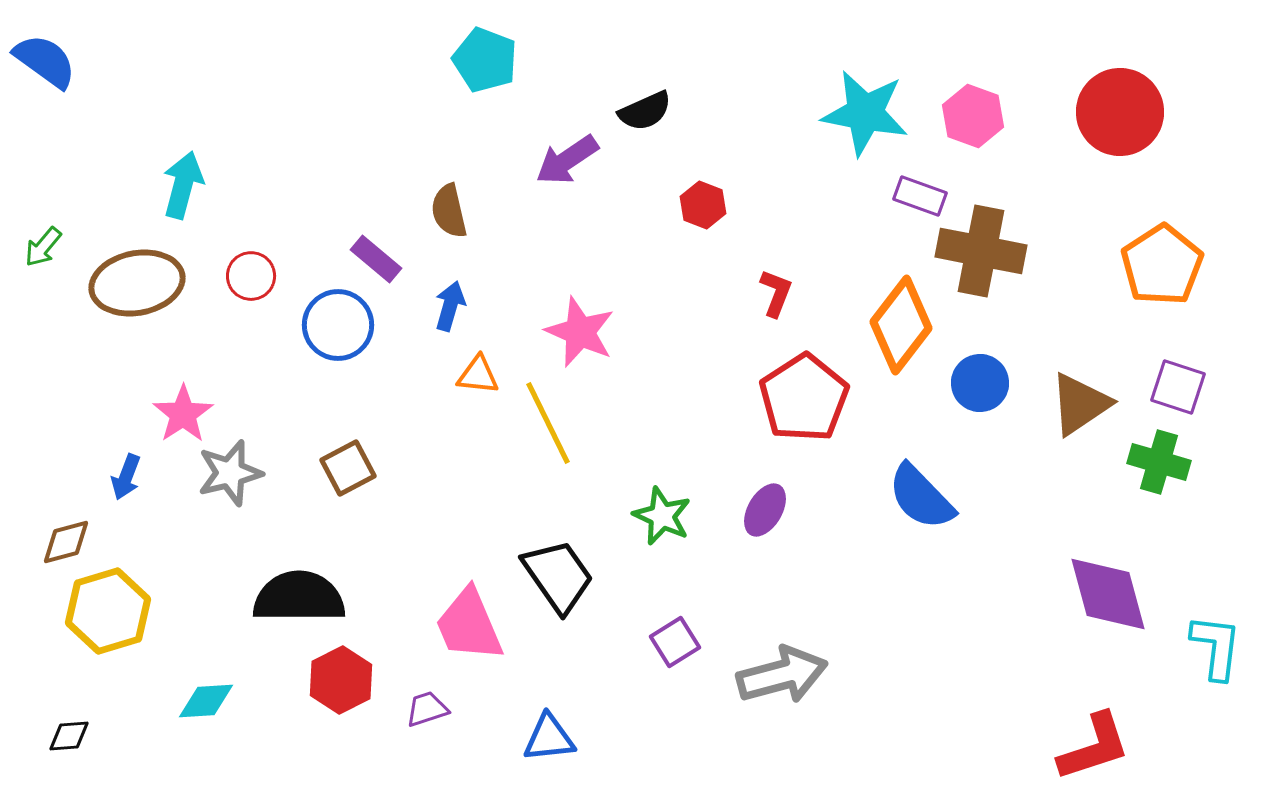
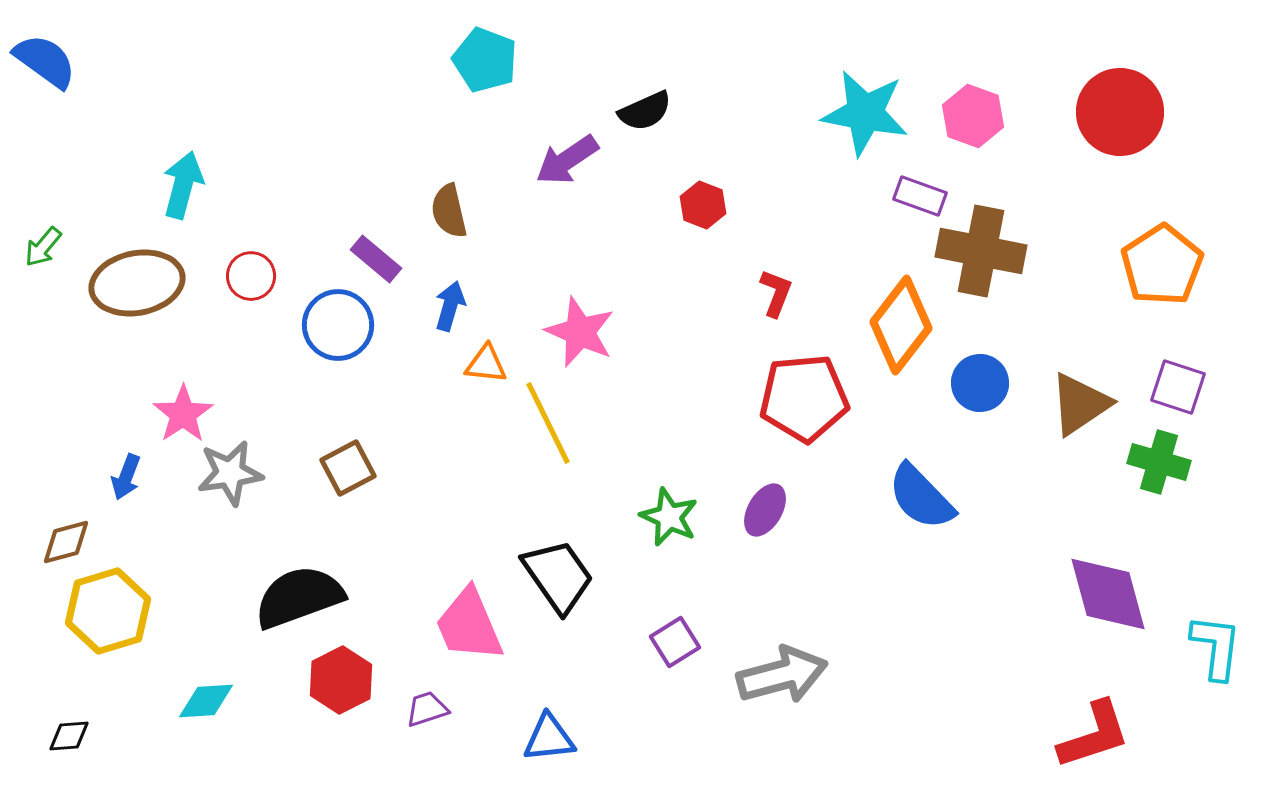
orange triangle at (478, 375): moved 8 px right, 11 px up
red pentagon at (804, 398): rotated 28 degrees clockwise
gray star at (230, 473): rotated 6 degrees clockwise
green star at (662, 516): moved 7 px right, 1 px down
black semicircle at (299, 597): rotated 20 degrees counterclockwise
red L-shape at (1094, 747): moved 12 px up
